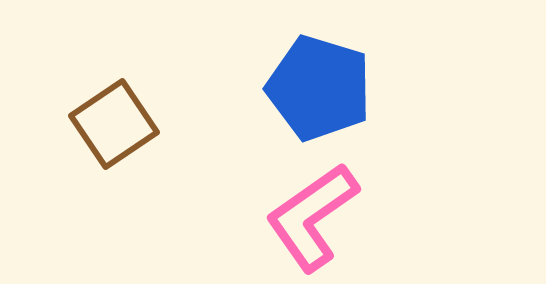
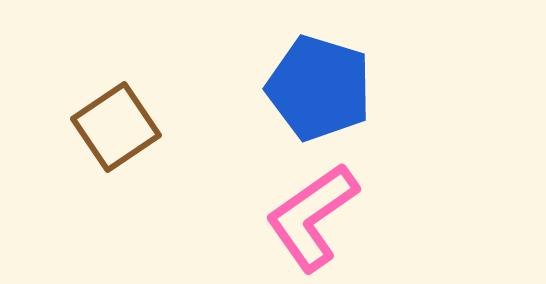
brown square: moved 2 px right, 3 px down
